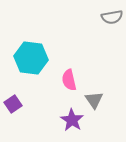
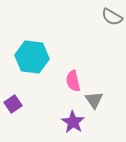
gray semicircle: rotated 40 degrees clockwise
cyan hexagon: moved 1 px right, 1 px up
pink semicircle: moved 4 px right, 1 px down
purple star: moved 1 px right, 2 px down
